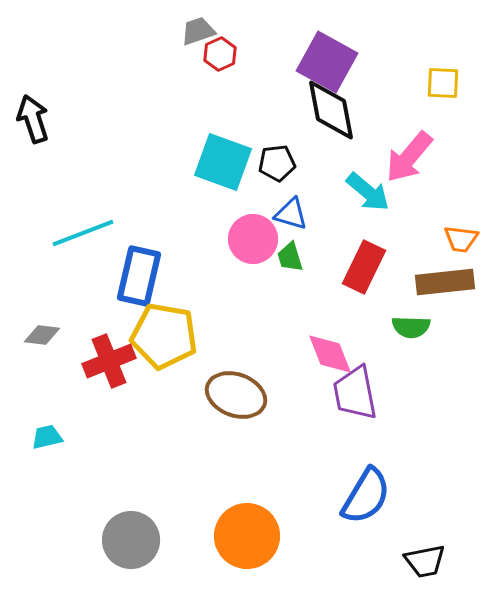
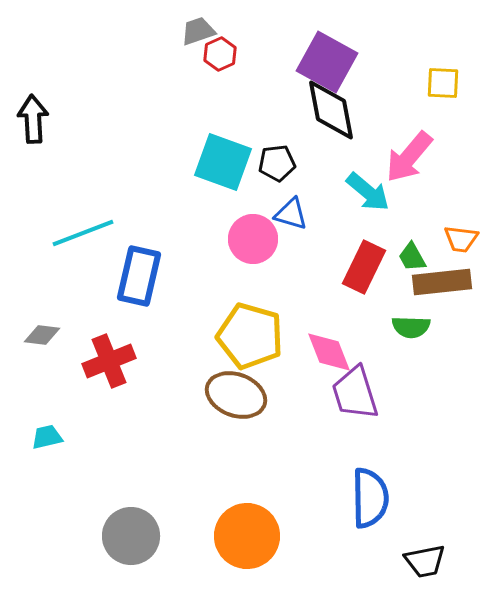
black arrow: rotated 15 degrees clockwise
green trapezoid: moved 122 px right; rotated 12 degrees counterclockwise
brown rectangle: moved 3 px left
yellow pentagon: moved 86 px right; rotated 6 degrees clockwise
pink diamond: moved 1 px left, 2 px up
purple trapezoid: rotated 6 degrees counterclockwise
blue semicircle: moved 4 px right, 2 px down; rotated 32 degrees counterclockwise
gray circle: moved 4 px up
